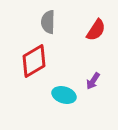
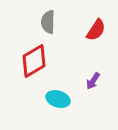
cyan ellipse: moved 6 px left, 4 px down
